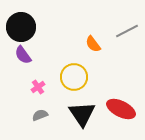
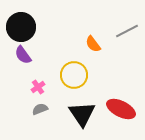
yellow circle: moved 2 px up
gray semicircle: moved 6 px up
